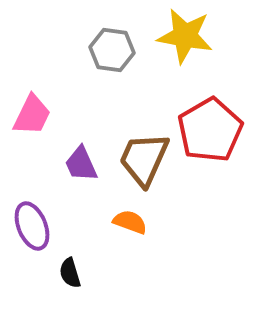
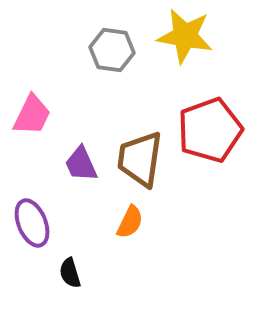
red pentagon: rotated 10 degrees clockwise
brown trapezoid: moved 4 px left; rotated 16 degrees counterclockwise
orange semicircle: rotated 96 degrees clockwise
purple ellipse: moved 3 px up
